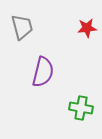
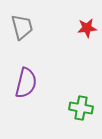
purple semicircle: moved 17 px left, 11 px down
